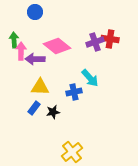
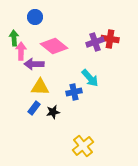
blue circle: moved 5 px down
green arrow: moved 2 px up
pink diamond: moved 3 px left
purple arrow: moved 1 px left, 5 px down
yellow cross: moved 11 px right, 6 px up
